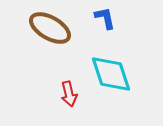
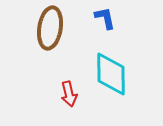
brown ellipse: rotated 69 degrees clockwise
cyan diamond: rotated 18 degrees clockwise
